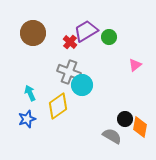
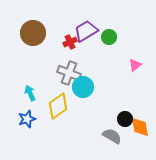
red cross: rotated 24 degrees clockwise
gray cross: moved 1 px down
cyan circle: moved 1 px right, 2 px down
orange diamond: rotated 20 degrees counterclockwise
